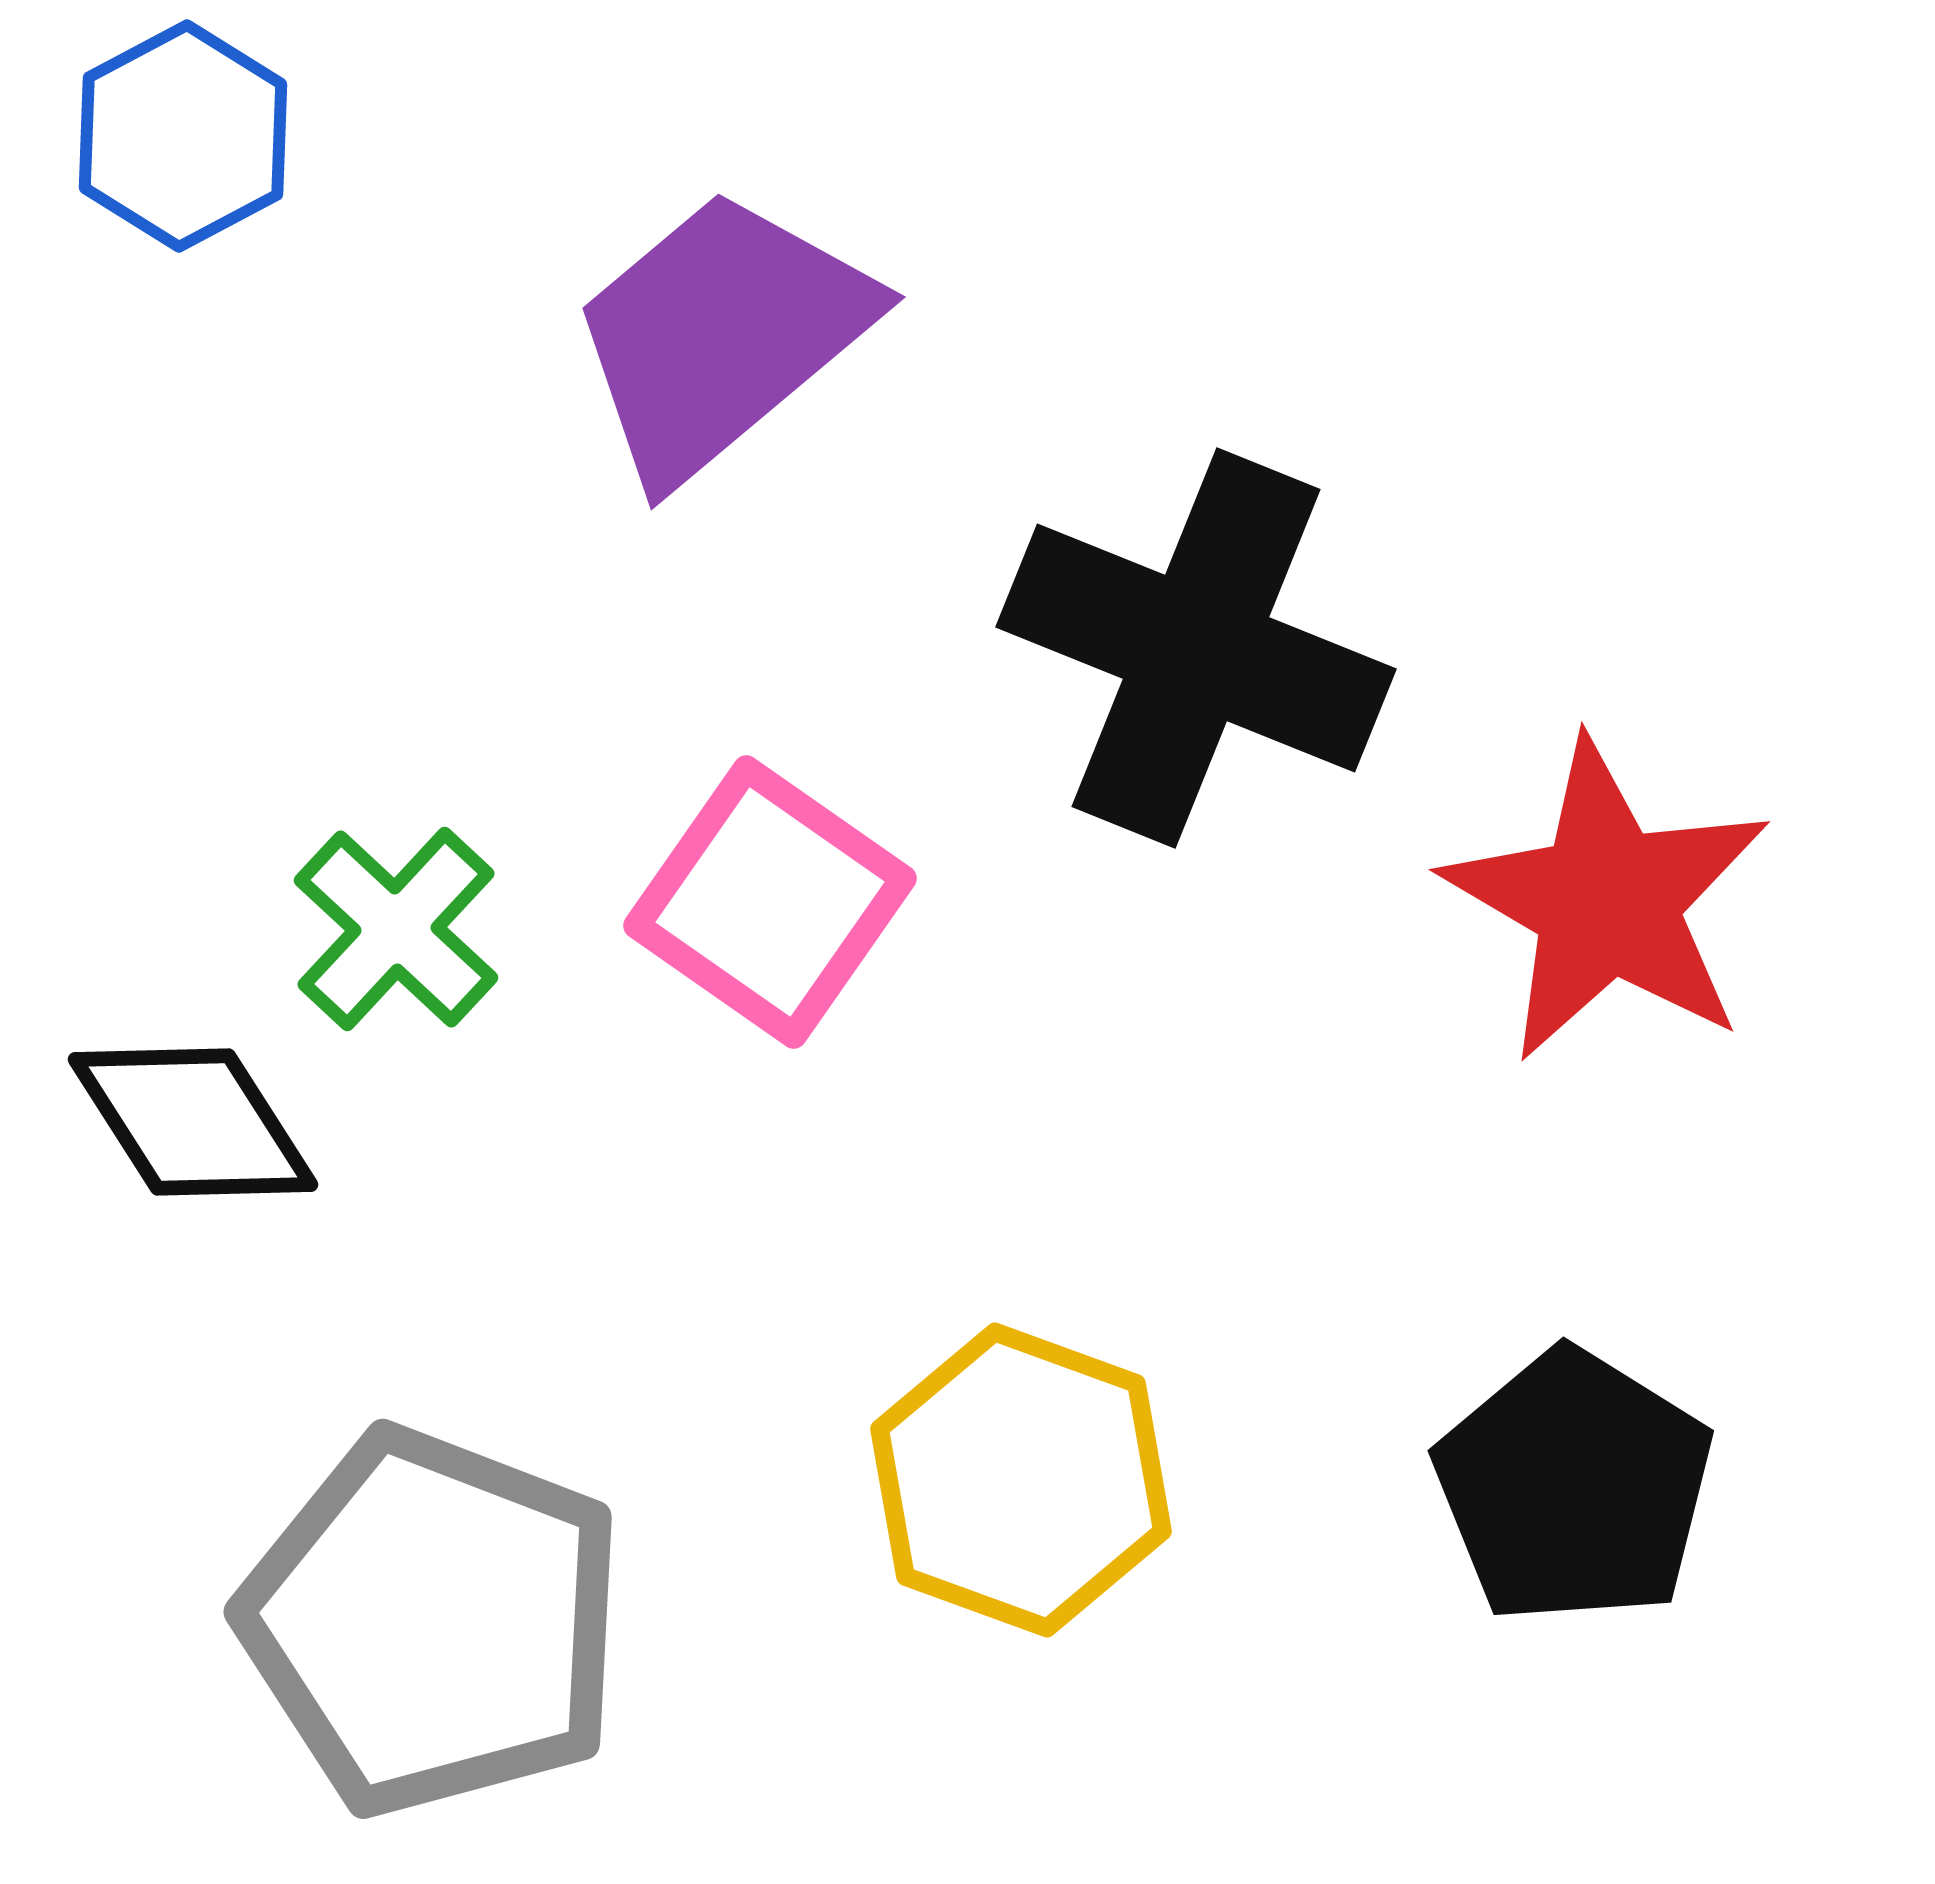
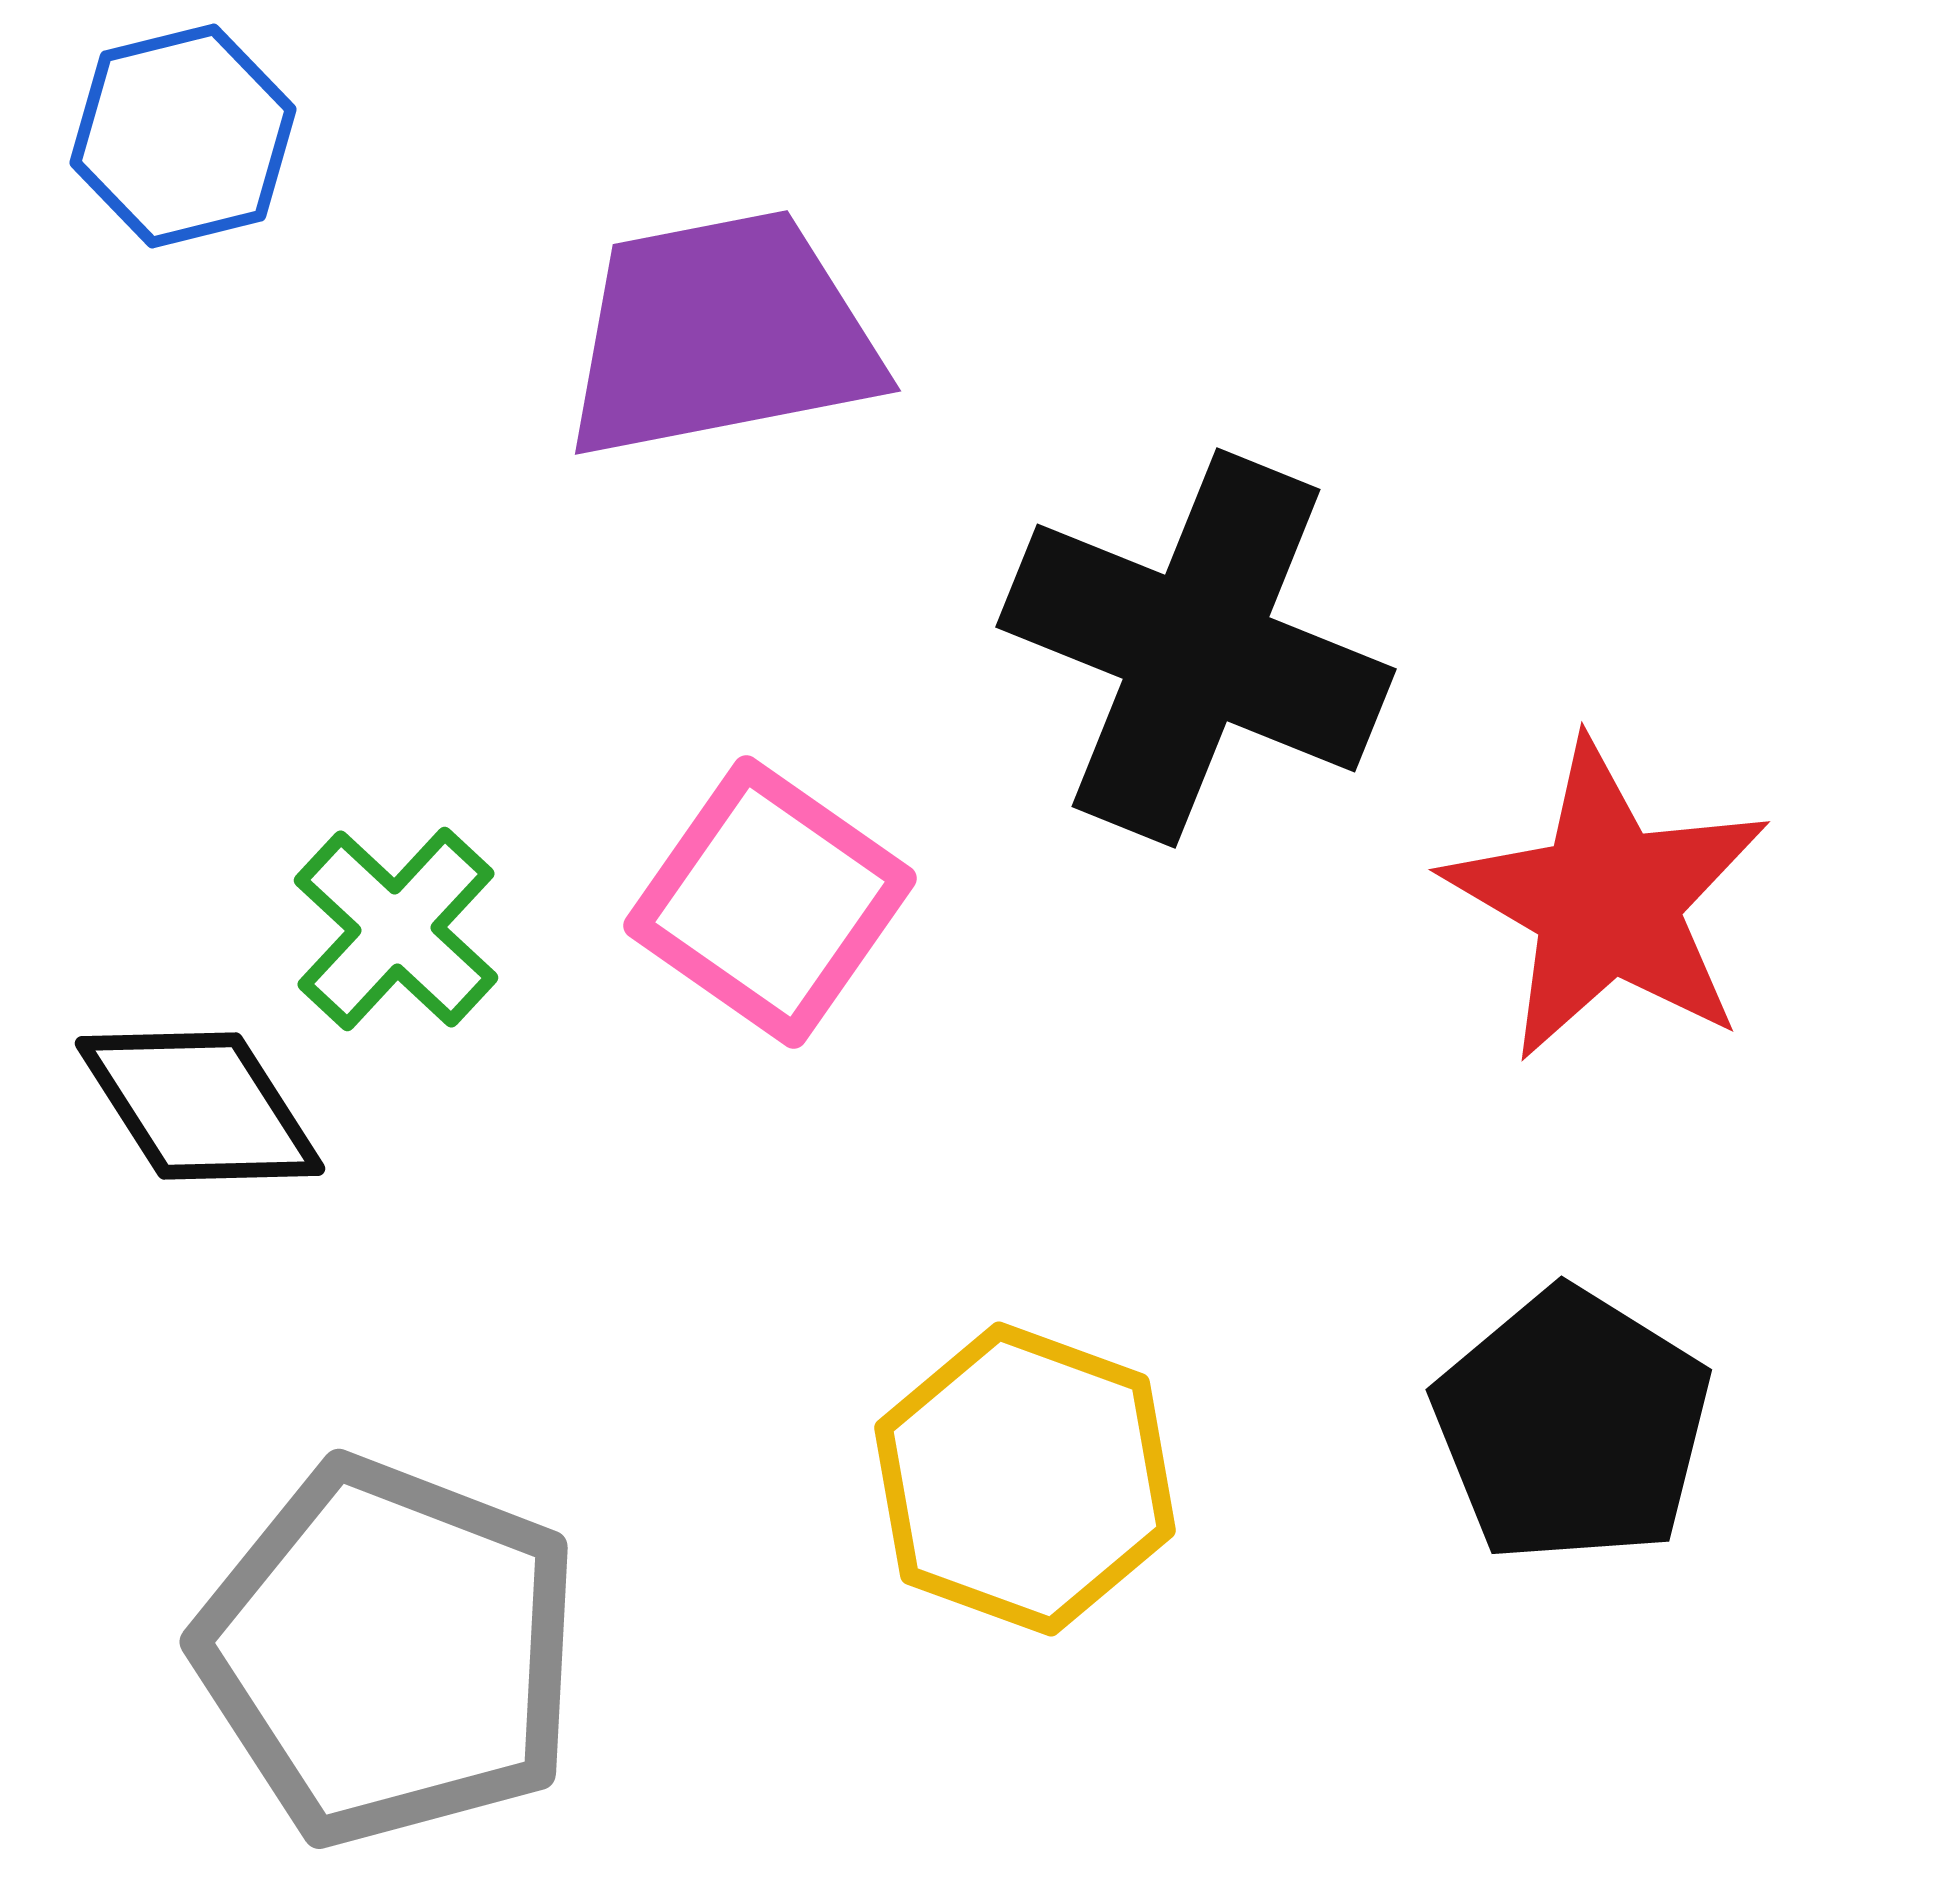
blue hexagon: rotated 14 degrees clockwise
purple trapezoid: rotated 29 degrees clockwise
black diamond: moved 7 px right, 16 px up
yellow hexagon: moved 4 px right, 1 px up
black pentagon: moved 2 px left, 61 px up
gray pentagon: moved 44 px left, 30 px down
